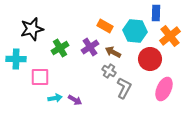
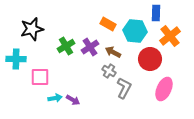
orange rectangle: moved 3 px right, 2 px up
green cross: moved 6 px right, 2 px up
purple arrow: moved 2 px left
